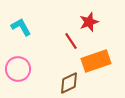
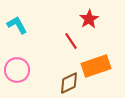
red star: moved 3 px up; rotated 12 degrees counterclockwise
cyan L-shape: moved 4 px left, 2 px up
orange rectangle: moved 5 px down
pink circle: moved 1 px left, 1 px down
